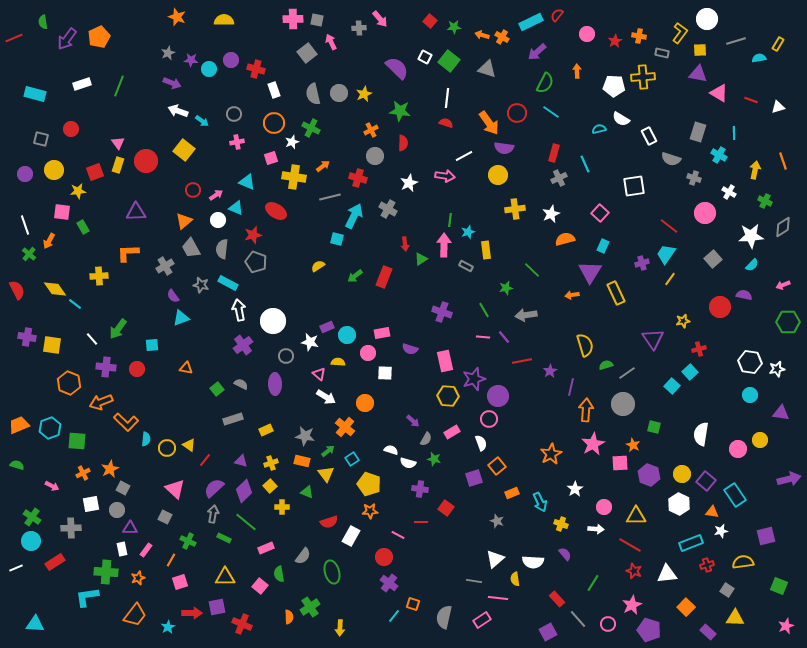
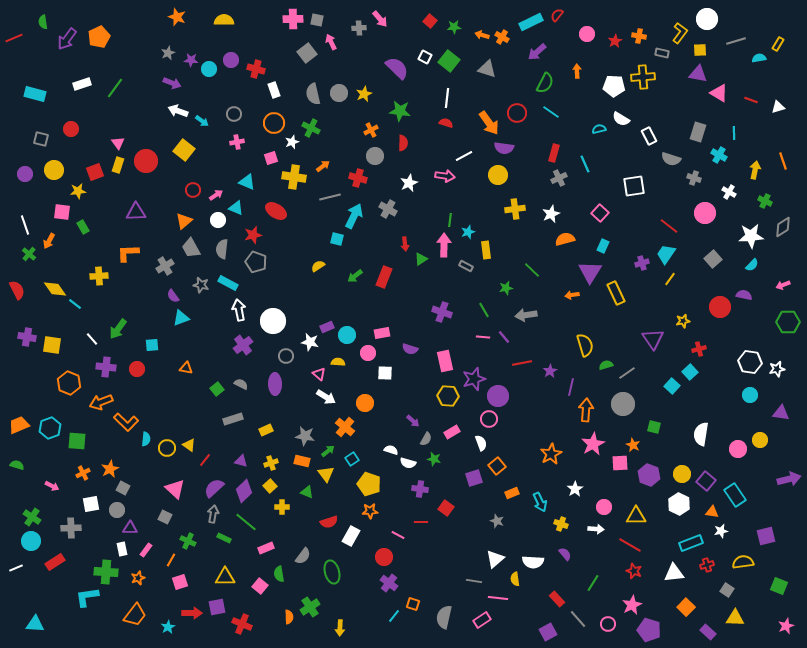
green line at (119, 86): moved 4 px left, 2 px down; rotated 15 degrees clockwise
red line at (522, 361): moved 2 px down
white triangle at (667, 574): moved 7 px right, 1 px up
